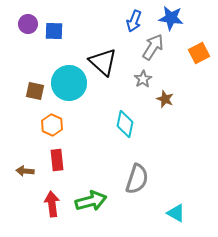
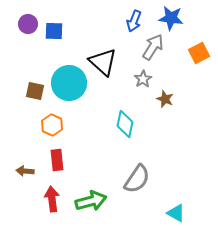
gray semicircle: rotated 16 degrees clockwise
red arrow: moved 5 px up
